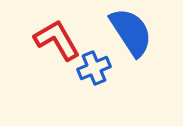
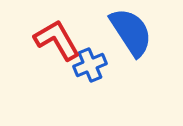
blue cross: moved 4 px left, 3 px up
